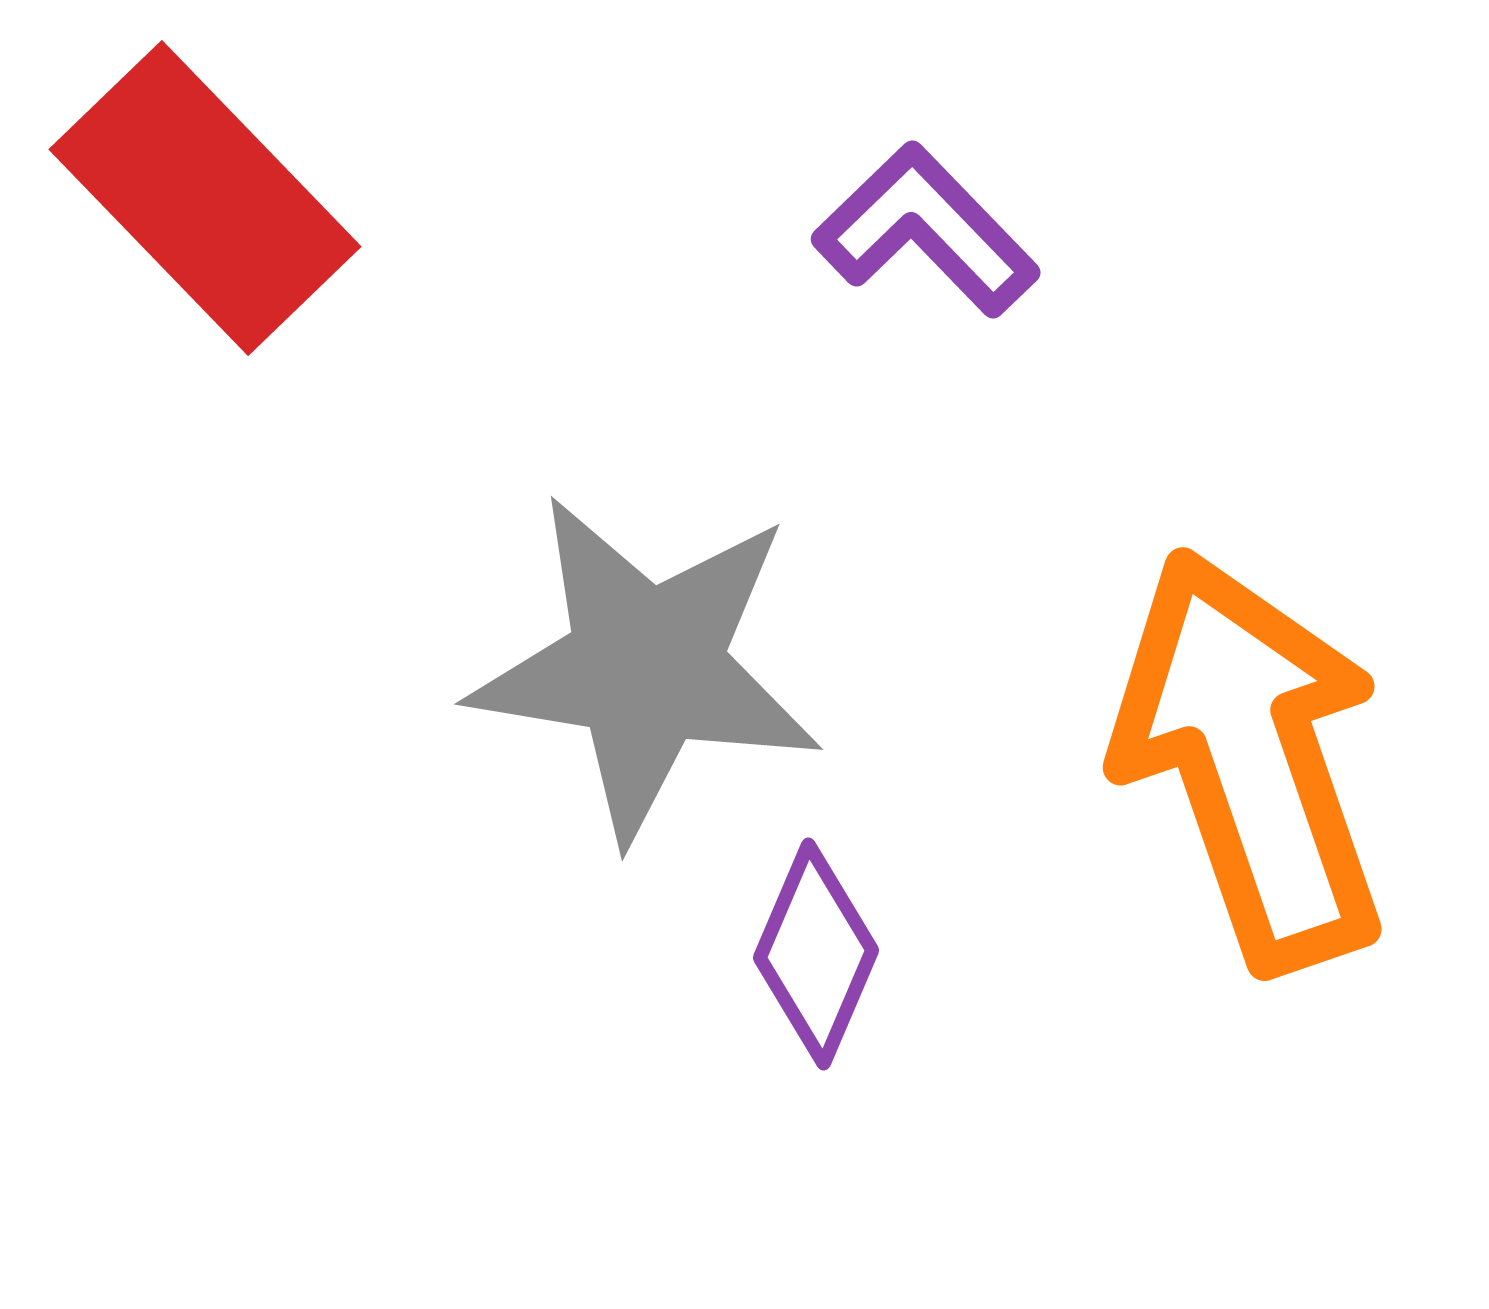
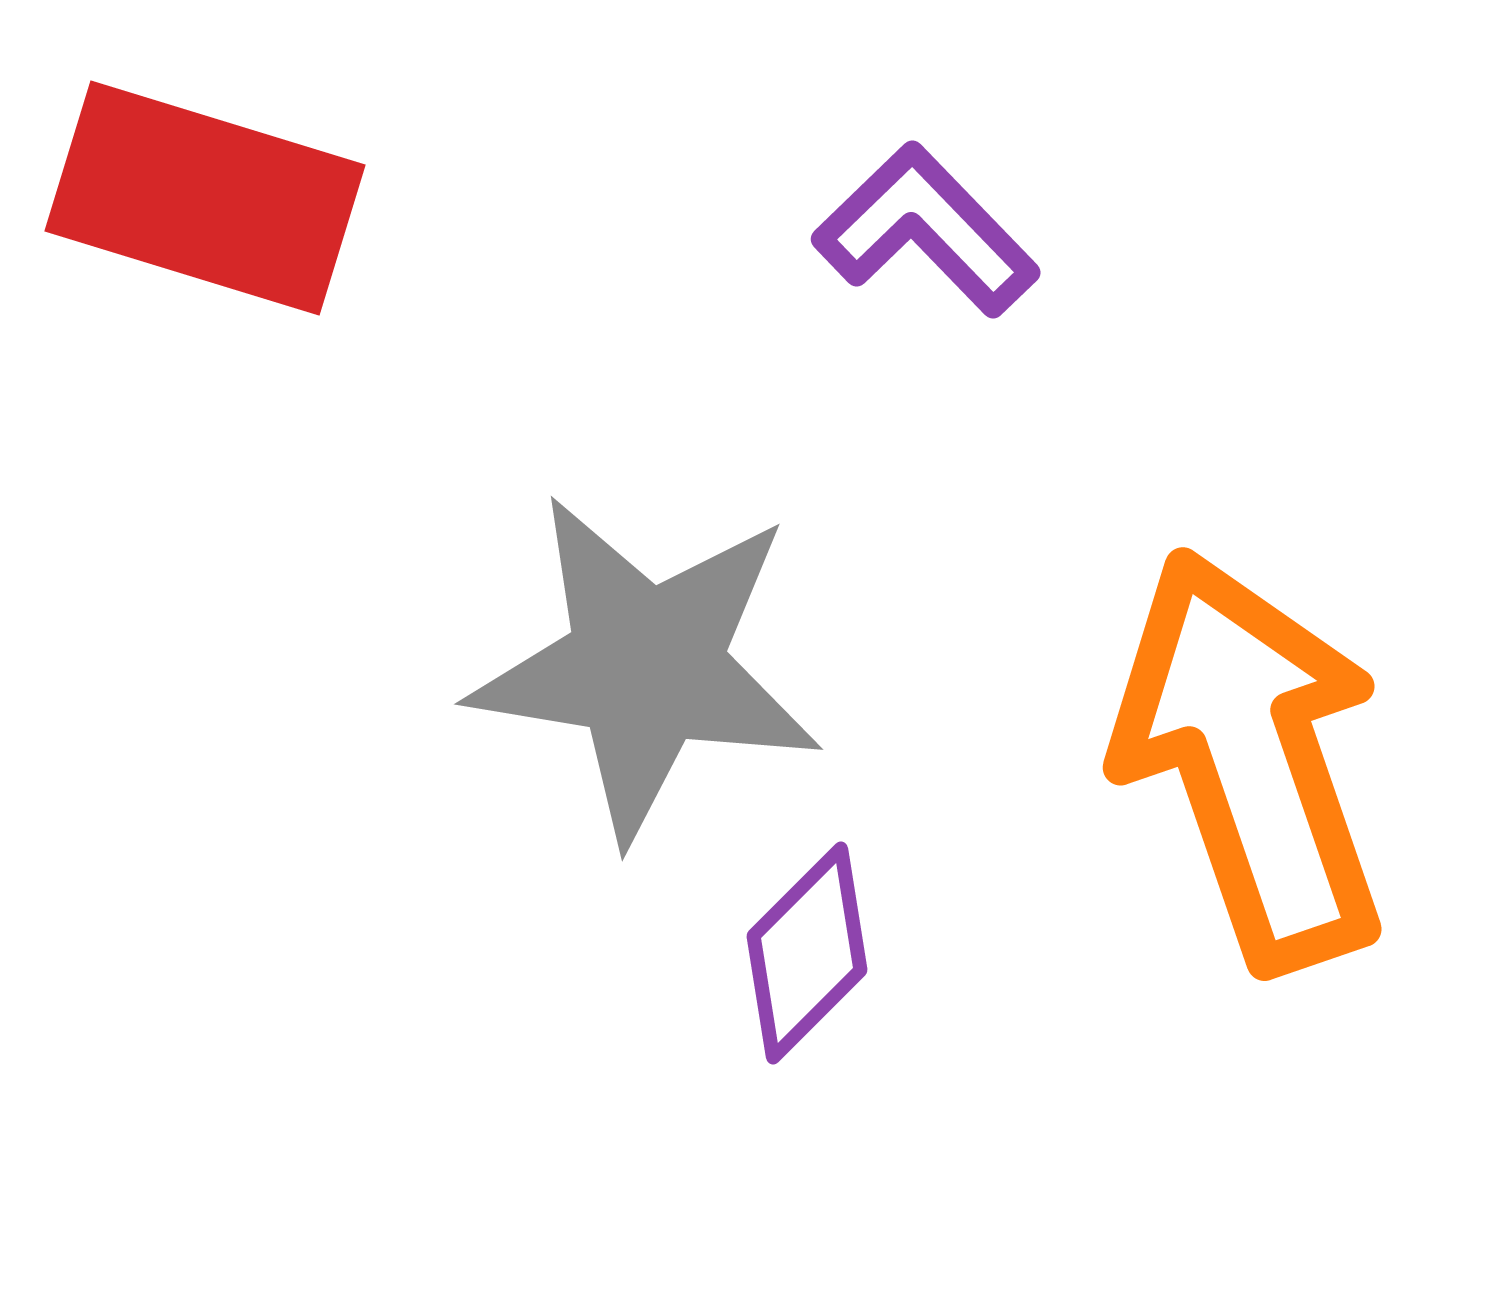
red rectangle: rotated 29 degrees counterclockwise
purple diamond: moved 9 px left, 1 px up; rotated 22 degrees clockwise
